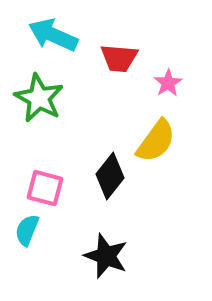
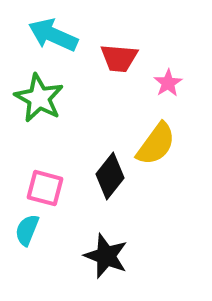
yellow semicircle: moved 3 px down
